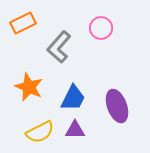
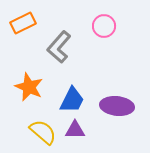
pink circle: moved 3 px right, 2 px up
blue trapezoid: moved 1 px left, 2 px down
purple ellipse: rotated 64 degrees counterclockwise
yellow semicircle: moved 3 px right; rotated 112 degrees counterclockwise
